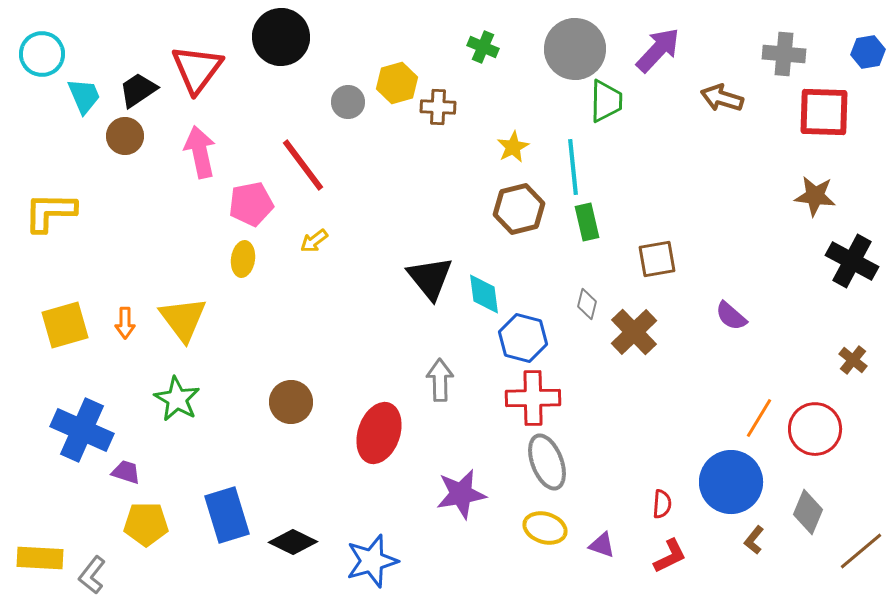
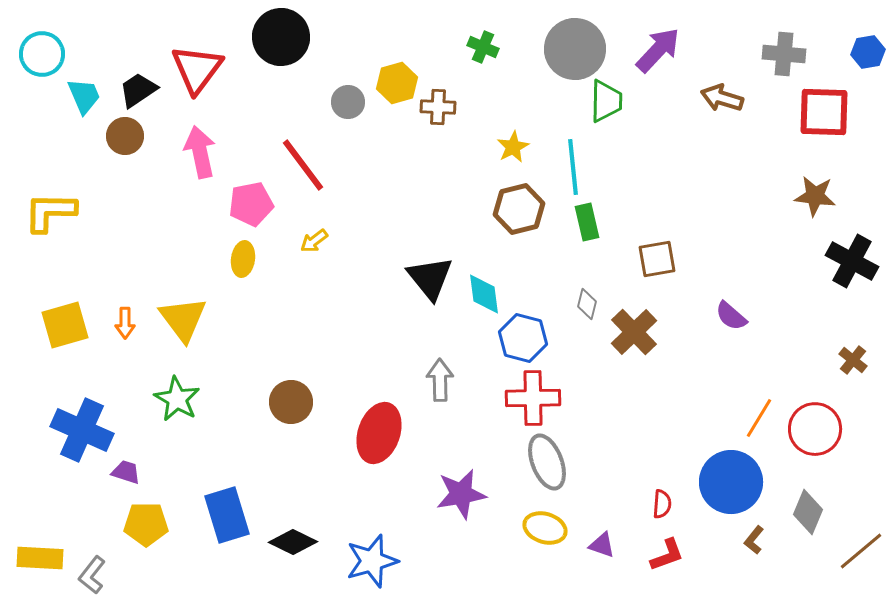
red L-shape at (670, 556): moved 3 px left, 1 px up; rotated 6 degrees clockwise
